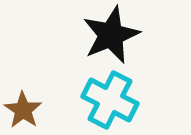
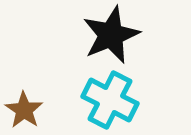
brown star: moved 1 px right
